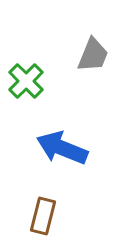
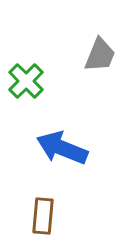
gray trapezoid: moved 7 px right
brown rectangle: rotated 9 degrees counterclockwise
